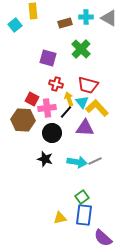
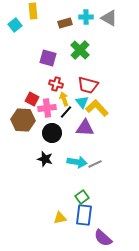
green cross: moved 1 px left, 1 px down
yellow arrow: moved 5 px left
gray line: moved 3 px down
